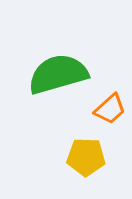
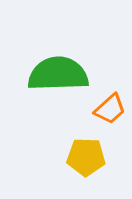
green semicircle: rotated 14 degrees clockwise
